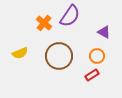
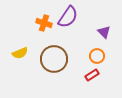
purple semicircle: moved 2 px left, 1 px down
orange cross: rotated 21 degrees counterclockwise
purple triangle: rotated 16 degrees clockwise
brown circle: moved 5 px left, 3 px down
